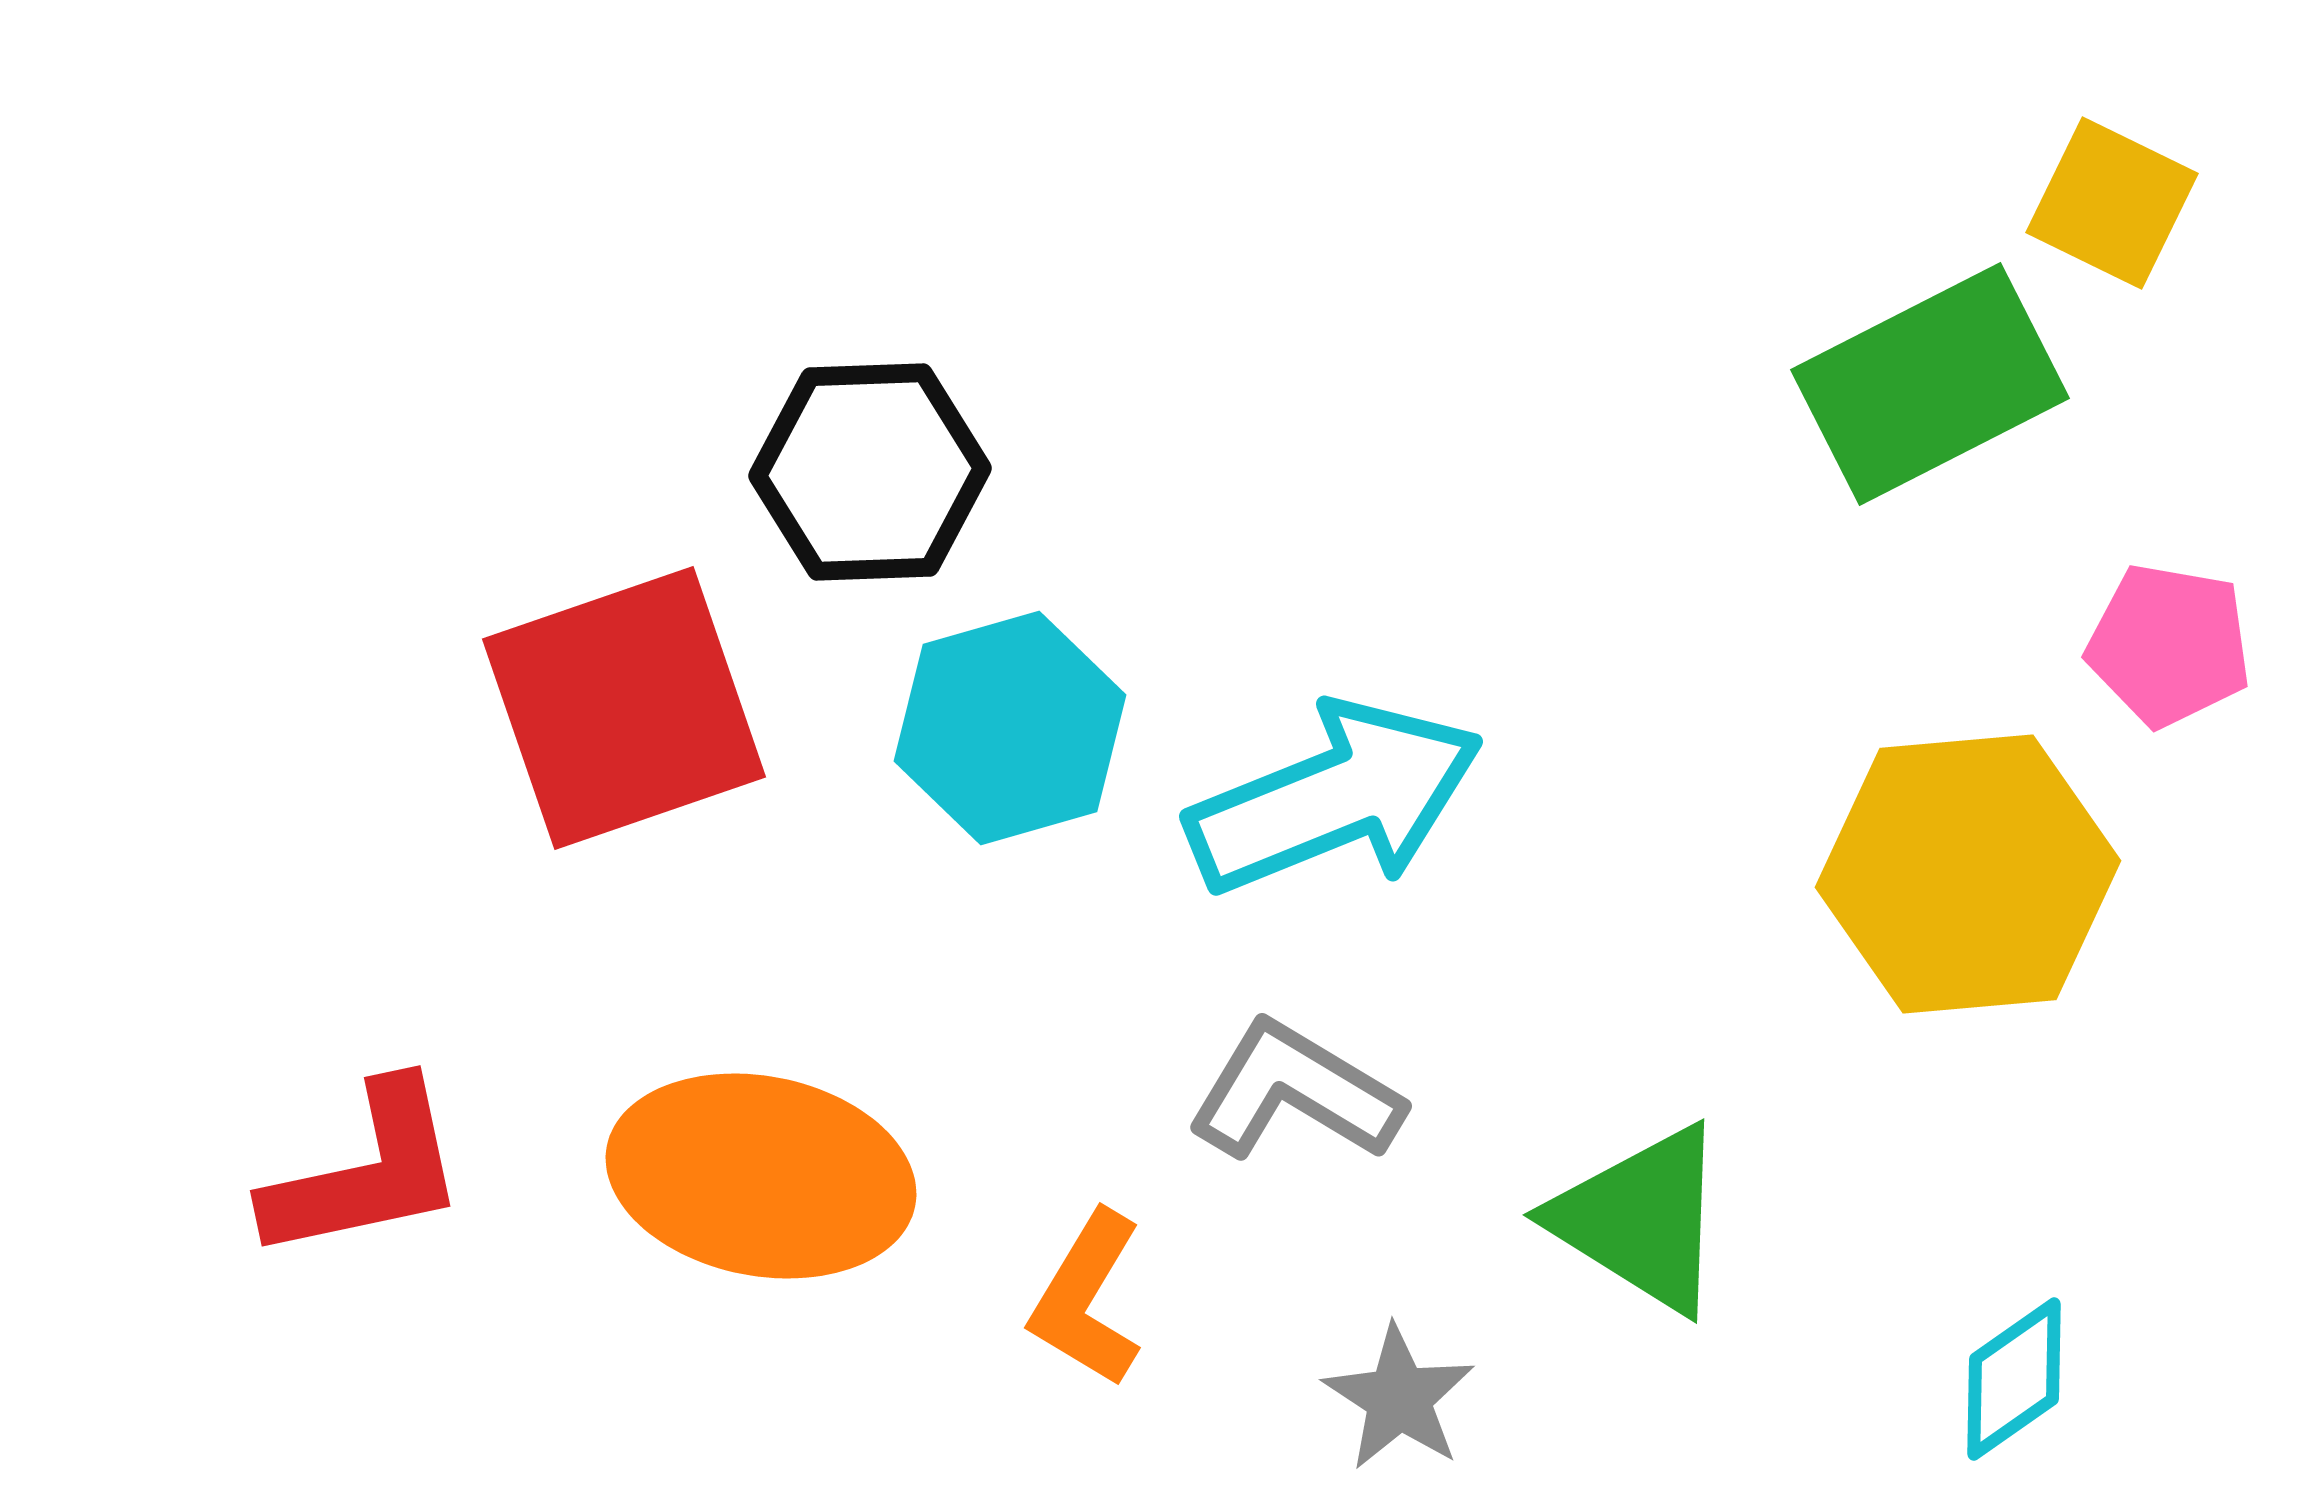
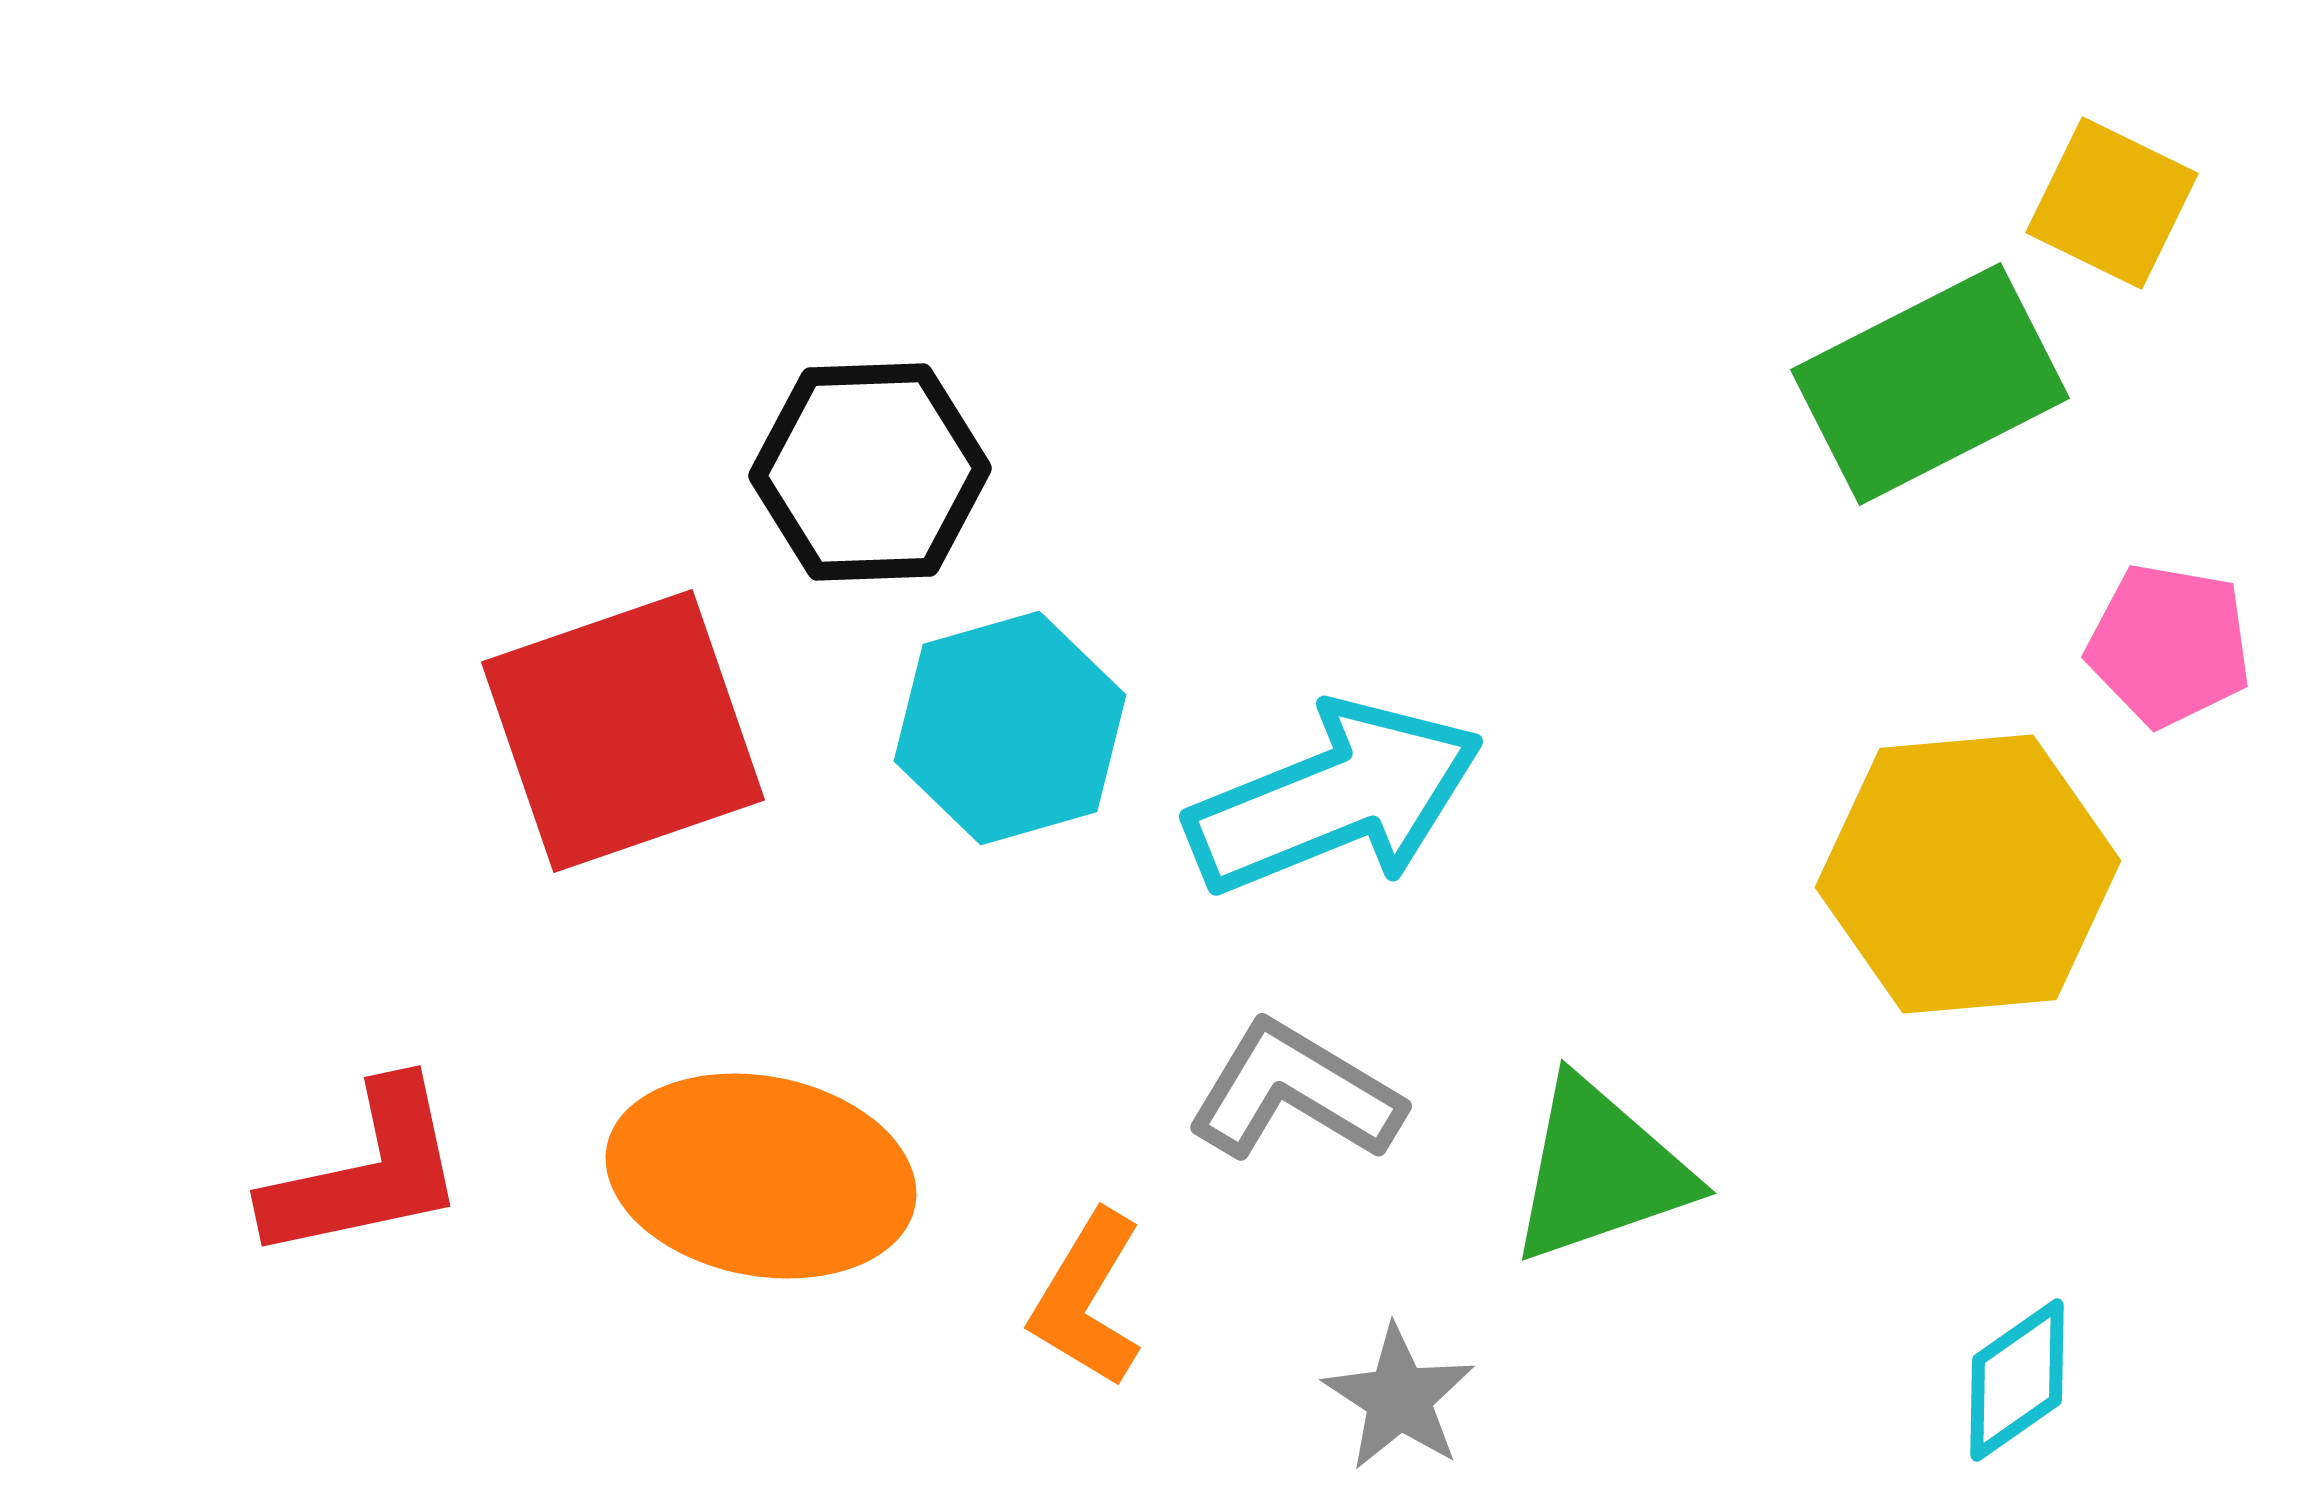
red square: moved 1 px left, 23 px down
green triangle: moved 41 px left, 48 px up; rotated 51 degrees counterclockwise
cyan diamond: moved 3 px right, 1 px down
